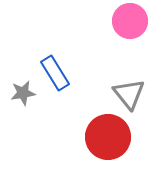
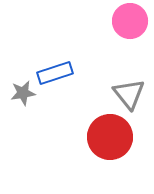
blue rectangle: rotated 76 degrees counterclockwise
red circle: moved 2 px right
